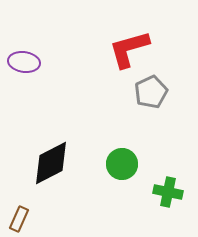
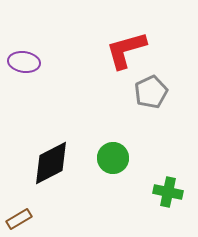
red L-shape: moved 3 px left, 1 px down
green circle: moved 9 px left, 6 px up
brown rectangle: rotated 35 degrees clockwise
